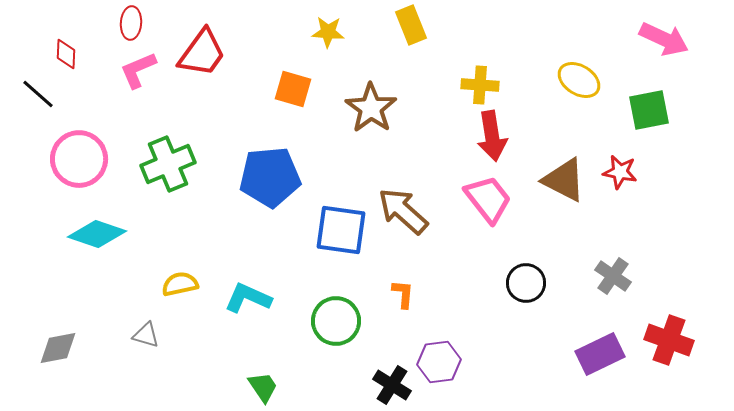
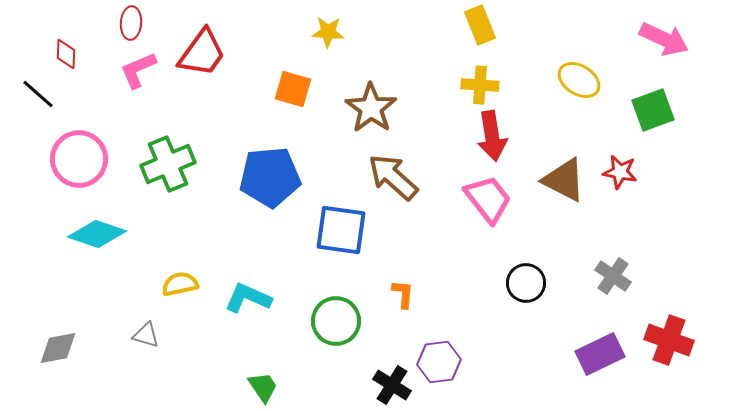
yellow rectangle: moved 69 px right
green square: moved 4 px right; rotated 9 degrees counterclockwise
brown arrow: moved 10 px left, 34 px up
